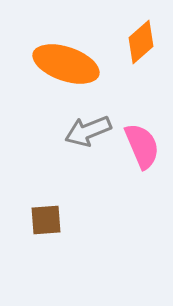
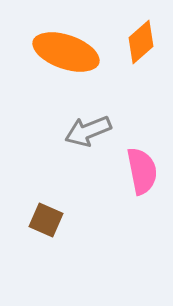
orange ellipse: moved 12 px up
pink semicircle: moved 25 px down; rotated 12 degrees clockwise
brown square: rotated 28 degrees clockwise
